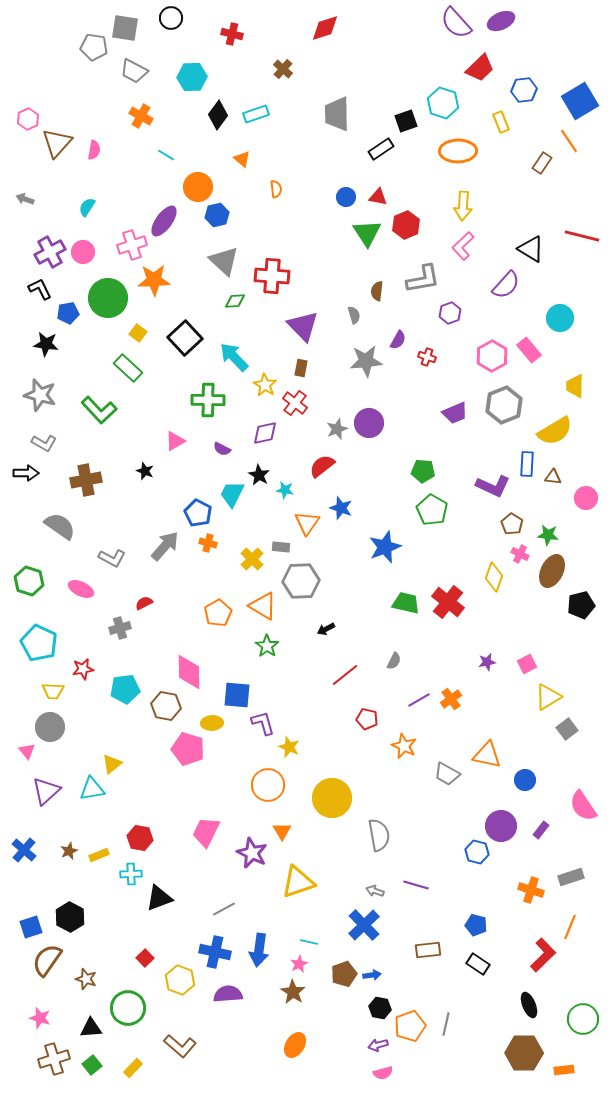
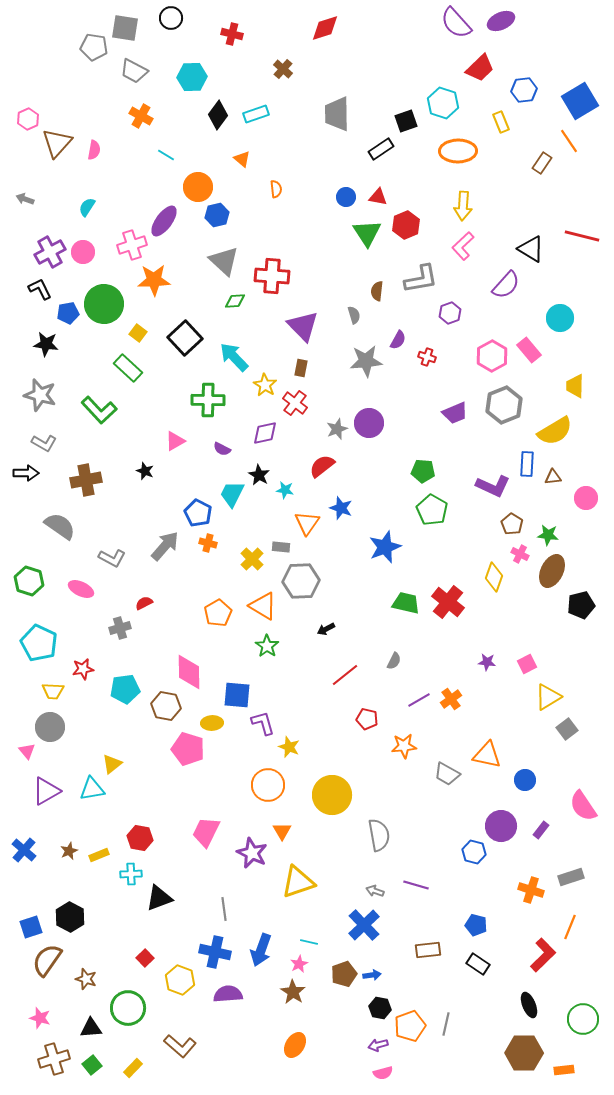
gray L-shape at (423, 279): moved 2 px left
green circle at (108, 298): moved 4 px left, 6 px down
brown triangle at (553, 477): rotated 12 degrees counterclockwise
purple star at (487, 662): rotated 18 degrees clockwise
orange star at (404, 746): rotated 30 degrees counterclockwise
purple triangle at (46, 791): rotated 12 degrees clockwise
yellow circle at (332, 798): moved 3 px up
blue hexagon at (477, 852): moved 3 px left
gray line at (224, 909): rotated 70 degrees counterclockwise
blue arrow at (259, 950): moved 2 px right; rotated 12 degrees clockwise
